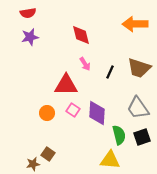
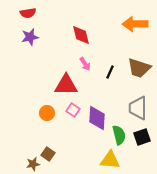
gray trapezoid: rotated 35 degrees clockwise
purple diamond: moved 5 px down
